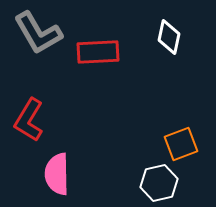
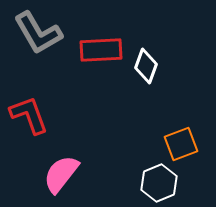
white diamond: moved 23 px left, 29 px down; rotated 8 degrees clockwise
red rectangle: moved 3 px right, 2 px up
red L-shape: moved 5 px up; rotated 129 degrees clockwise
pink semicircle: moved 4 px right; rotated 39 degrees clockwise
white hexagon: rotated 9 degrees counterclockwise
